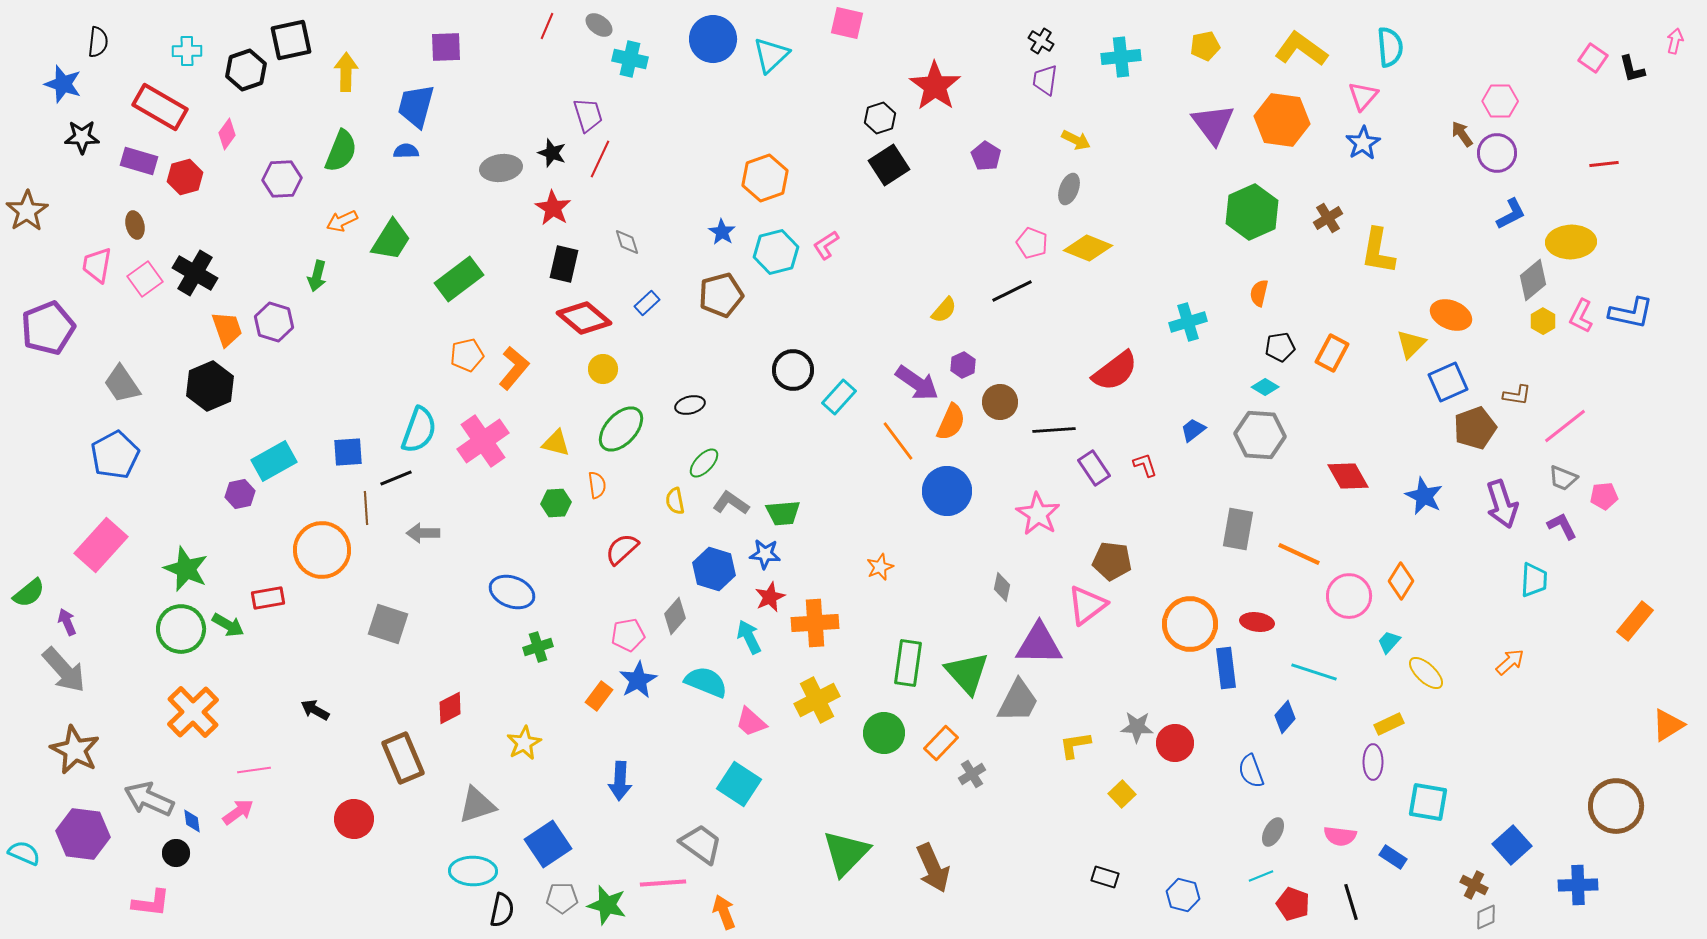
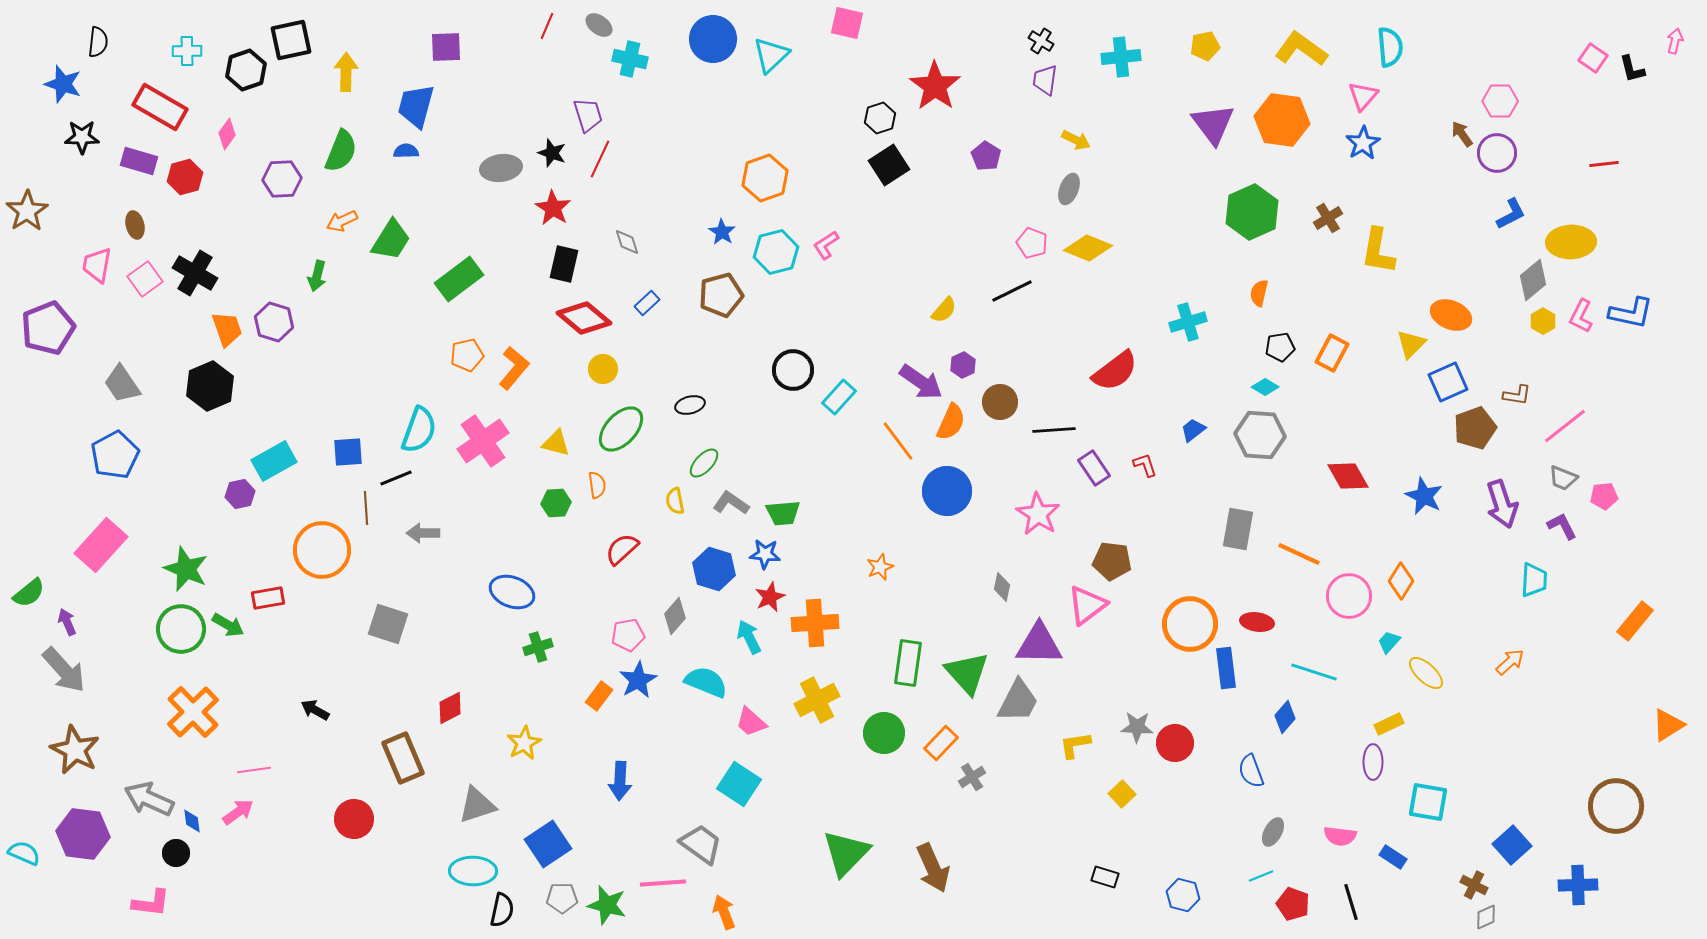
purple arrow at (917, 383): moved 4 px right, 1 px up
gray cross at (972, 774): moved 3 px down
